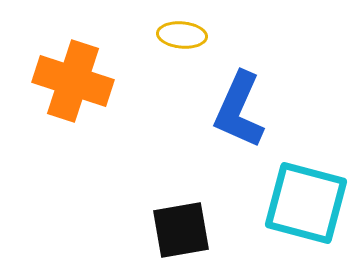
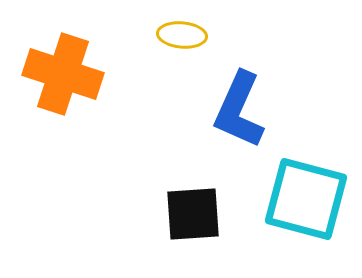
orange cross: moved 10 px left, 7 px up
cyan square: moved 4 px up
black square: moved 12 px right, 16 px up; rotated 6 degrees clockwise
